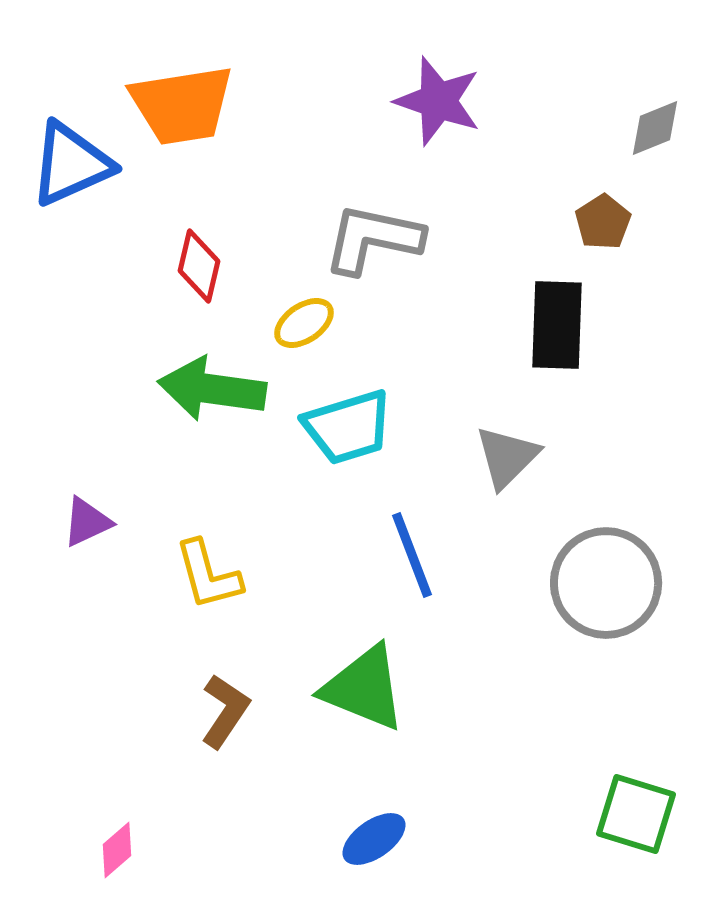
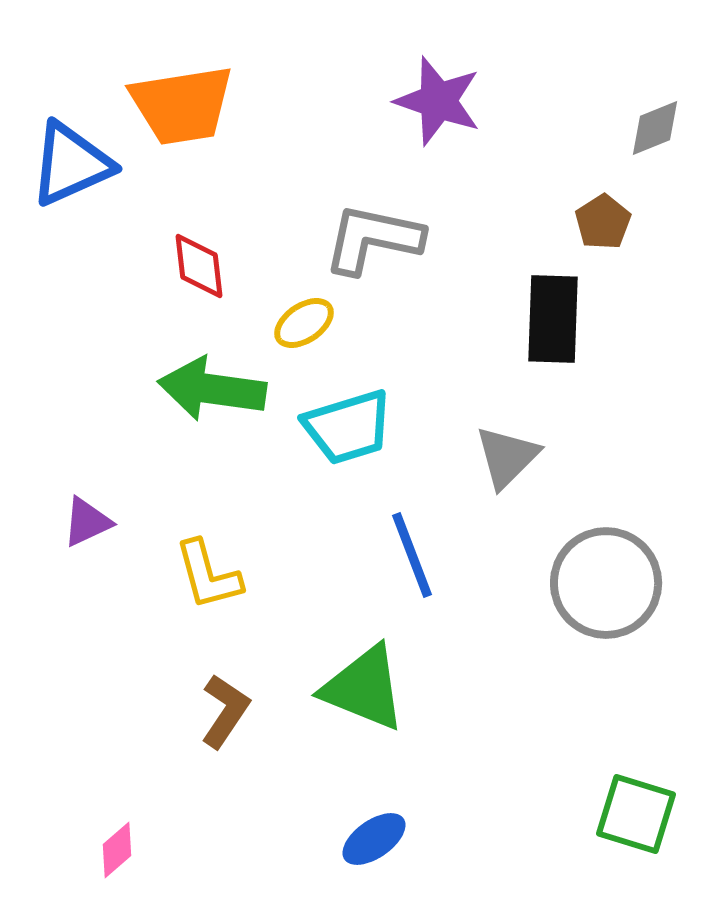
red diamond: rotated 20 degrees counterclockwise
black rectangle: moved 4 px left, 6 px up
